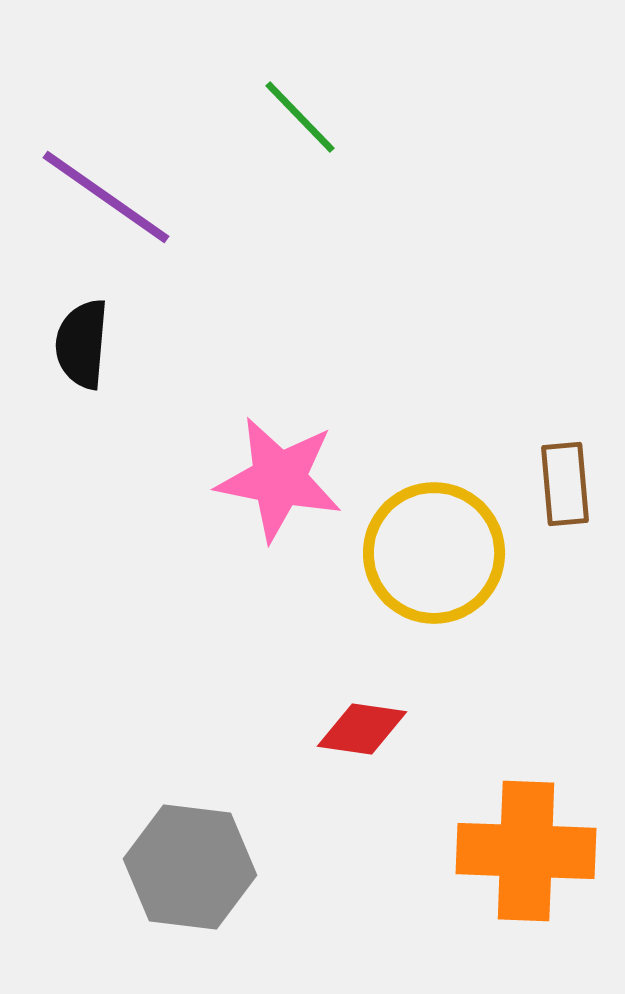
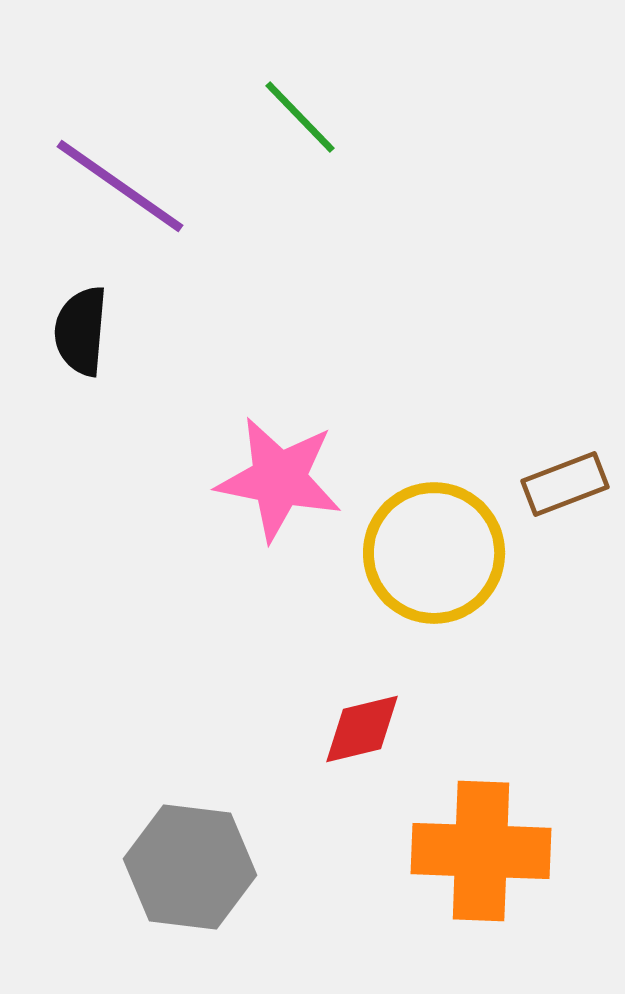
purple line: moved 14 px right, 11 px up
black semicircle: moved 1 px left, 13 px up
brown rectangle: rotated 74 degrees clockwise
red diamond: rotated 22 degrees counterclockwise
orange cross: moved 45 px left
